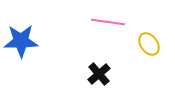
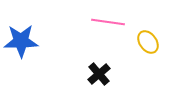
yellow ellipse: moved 1 px left, 2 px up
